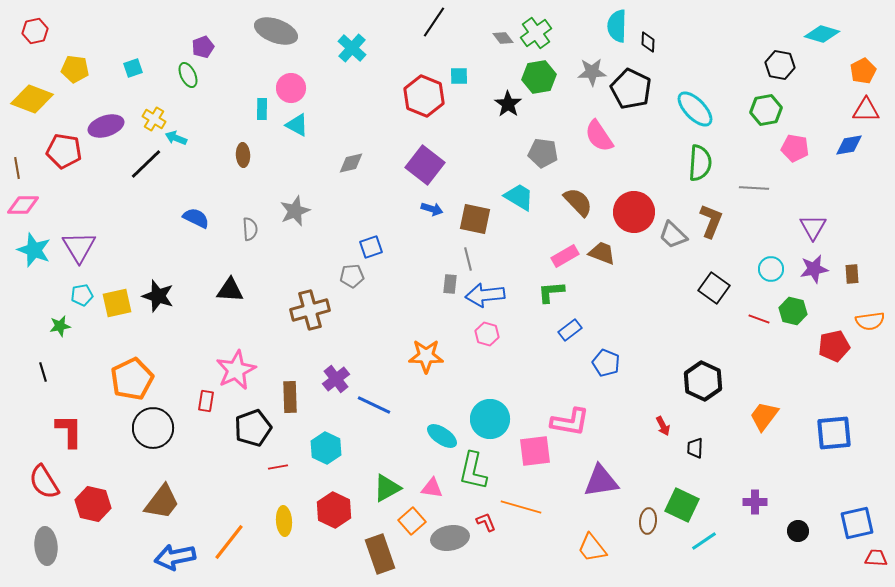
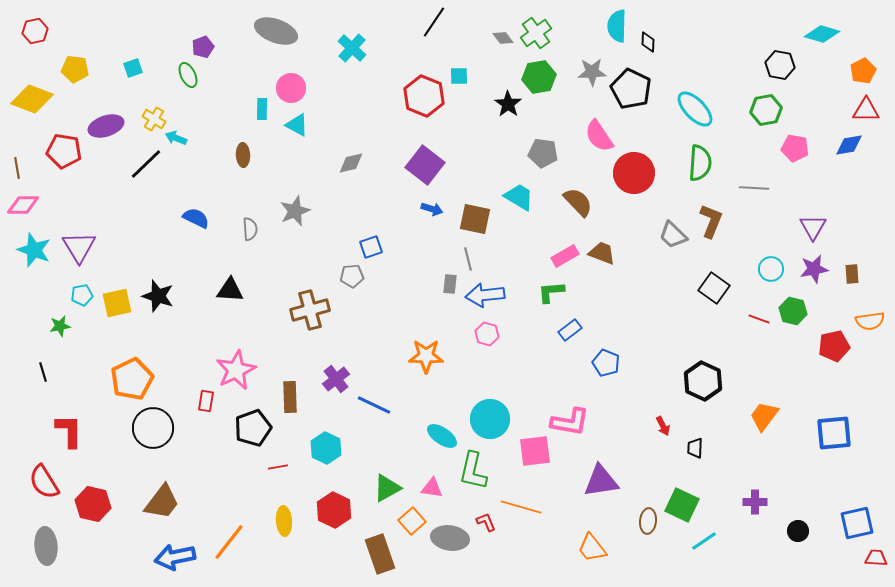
red circle at (634, 212): moved 39 px up
gray ellipse at (450, 538): rotated 18 degrees clockwise
